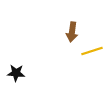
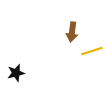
black star: rotated 18 degrees counterclockwise
